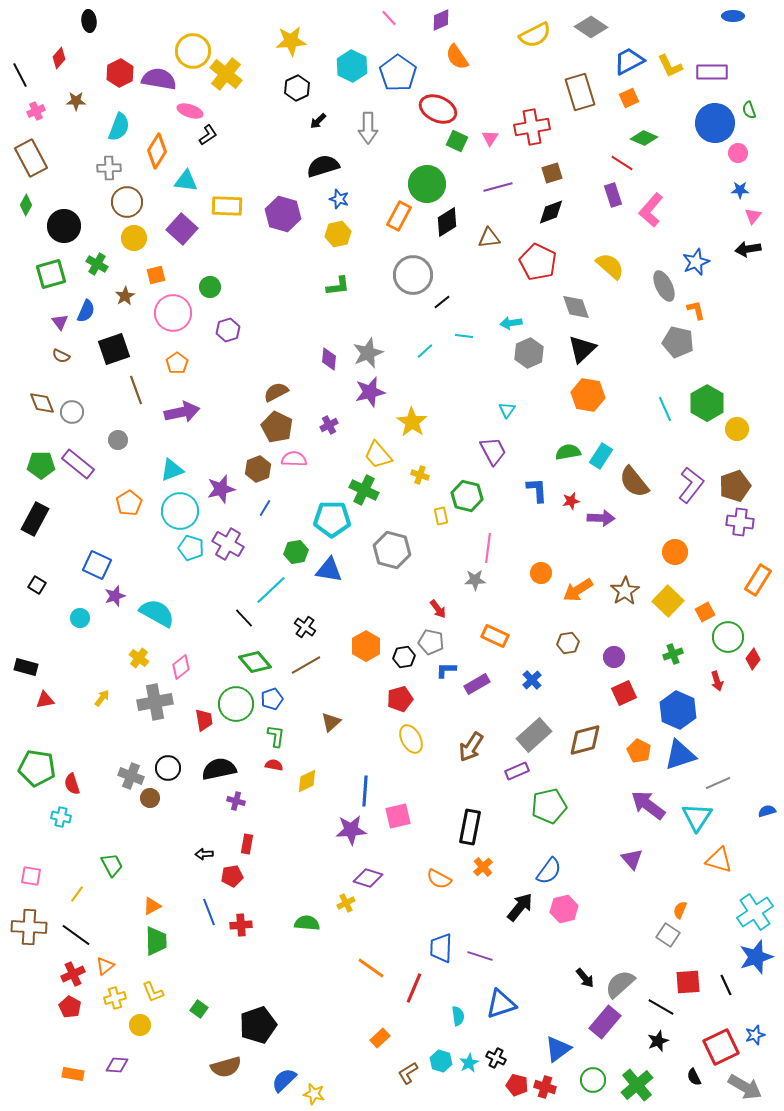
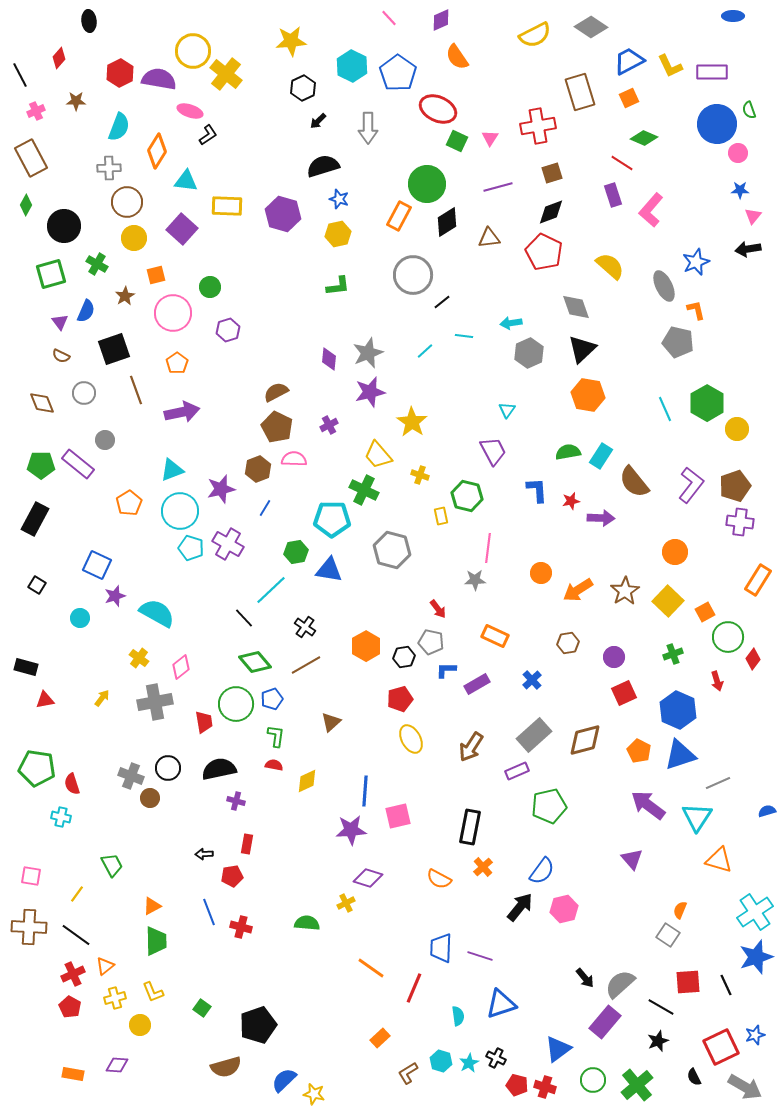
black hexagon at (297, 88): moved 6 px right
blue circle at (715, 123): moved 2 px right, 1 px down
red cross at (532, 127): moved 6 px right, 1 px up
red pentagon at (538, 262): moved 6 px right, 10 px up
gray circle at (72, 412): moved 12 px right, 19 px up
gray circle at (118, 440): moved 13 px left
red trapezoid at (204, 720): moved 2 px down
blue semicircle at (549, 871): moved 7 px left
red cross at (241, 925): moved 2 px down; rotated 20 degrees clockwise
green square at (199, 1009): moved 3 px right, 1 px up
